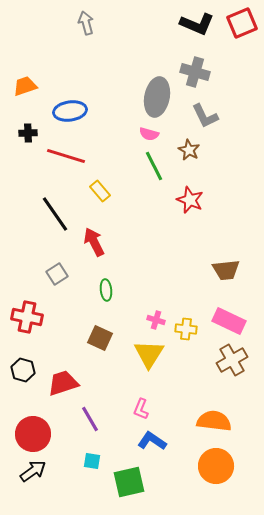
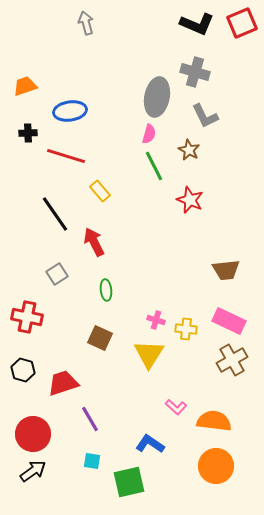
pink semicircle: rotated 90 degrees counterclockwise
pink L-shape: moved 35 px right, 2 px up; rotated 70 degrees counterclockwise
blue L-shape: moved 2 px left, 3 px down
